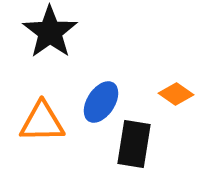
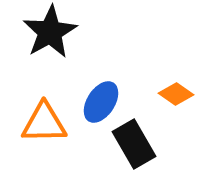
black star: rotated 6 degrees clockwise
orange triangle: moved 2 px right, 1 px down
black rectangle: rotated 39 degrees counterclockwise
